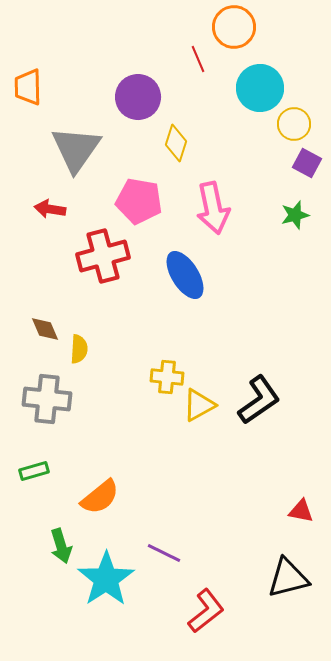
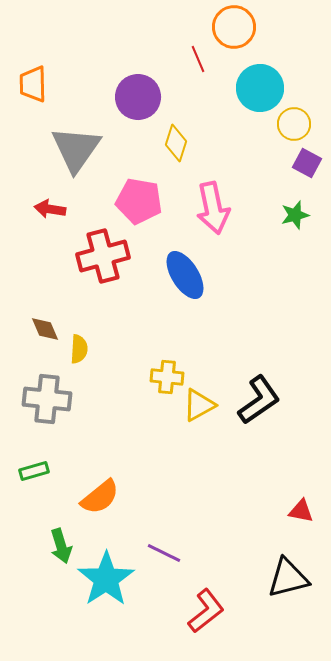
orange trapezoid: moved 5 px right, 3 px up
